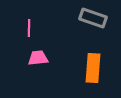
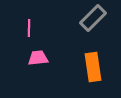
gray rectangle: rotated 64 degrees counterclockwise
orange rectangle: moved 1 px up; rotated 12 degrees counterclockwise
